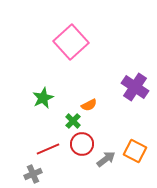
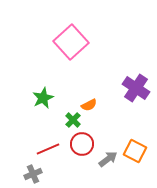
purple cross: moved 1 px right, 1 px down
green cross: moved 1 px up
gray arrow: moved 2 px right
